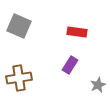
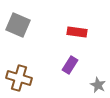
gray square: moved 1 px left, 1 px up
brown cross: rotated 25 degrees clockwise
gray star: rotated 21 degrees counterclockwise
